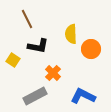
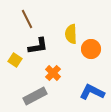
black L-shape: rotated 20 degrees counterclockwise
yellow square: moved 2 px right
blue L-shape: moved 9 px right, 4 px up
